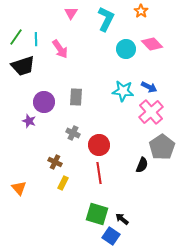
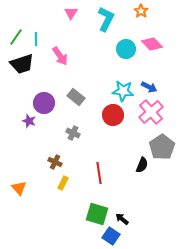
pink arrow: moved 7 px down
black trapezoid: moved 1 px left, 2 px up
gray rectangle: rotated 54 degrees counterclockwise
purple circle: moved 1 px down
red circle: moved 14 px right, 30 px up
